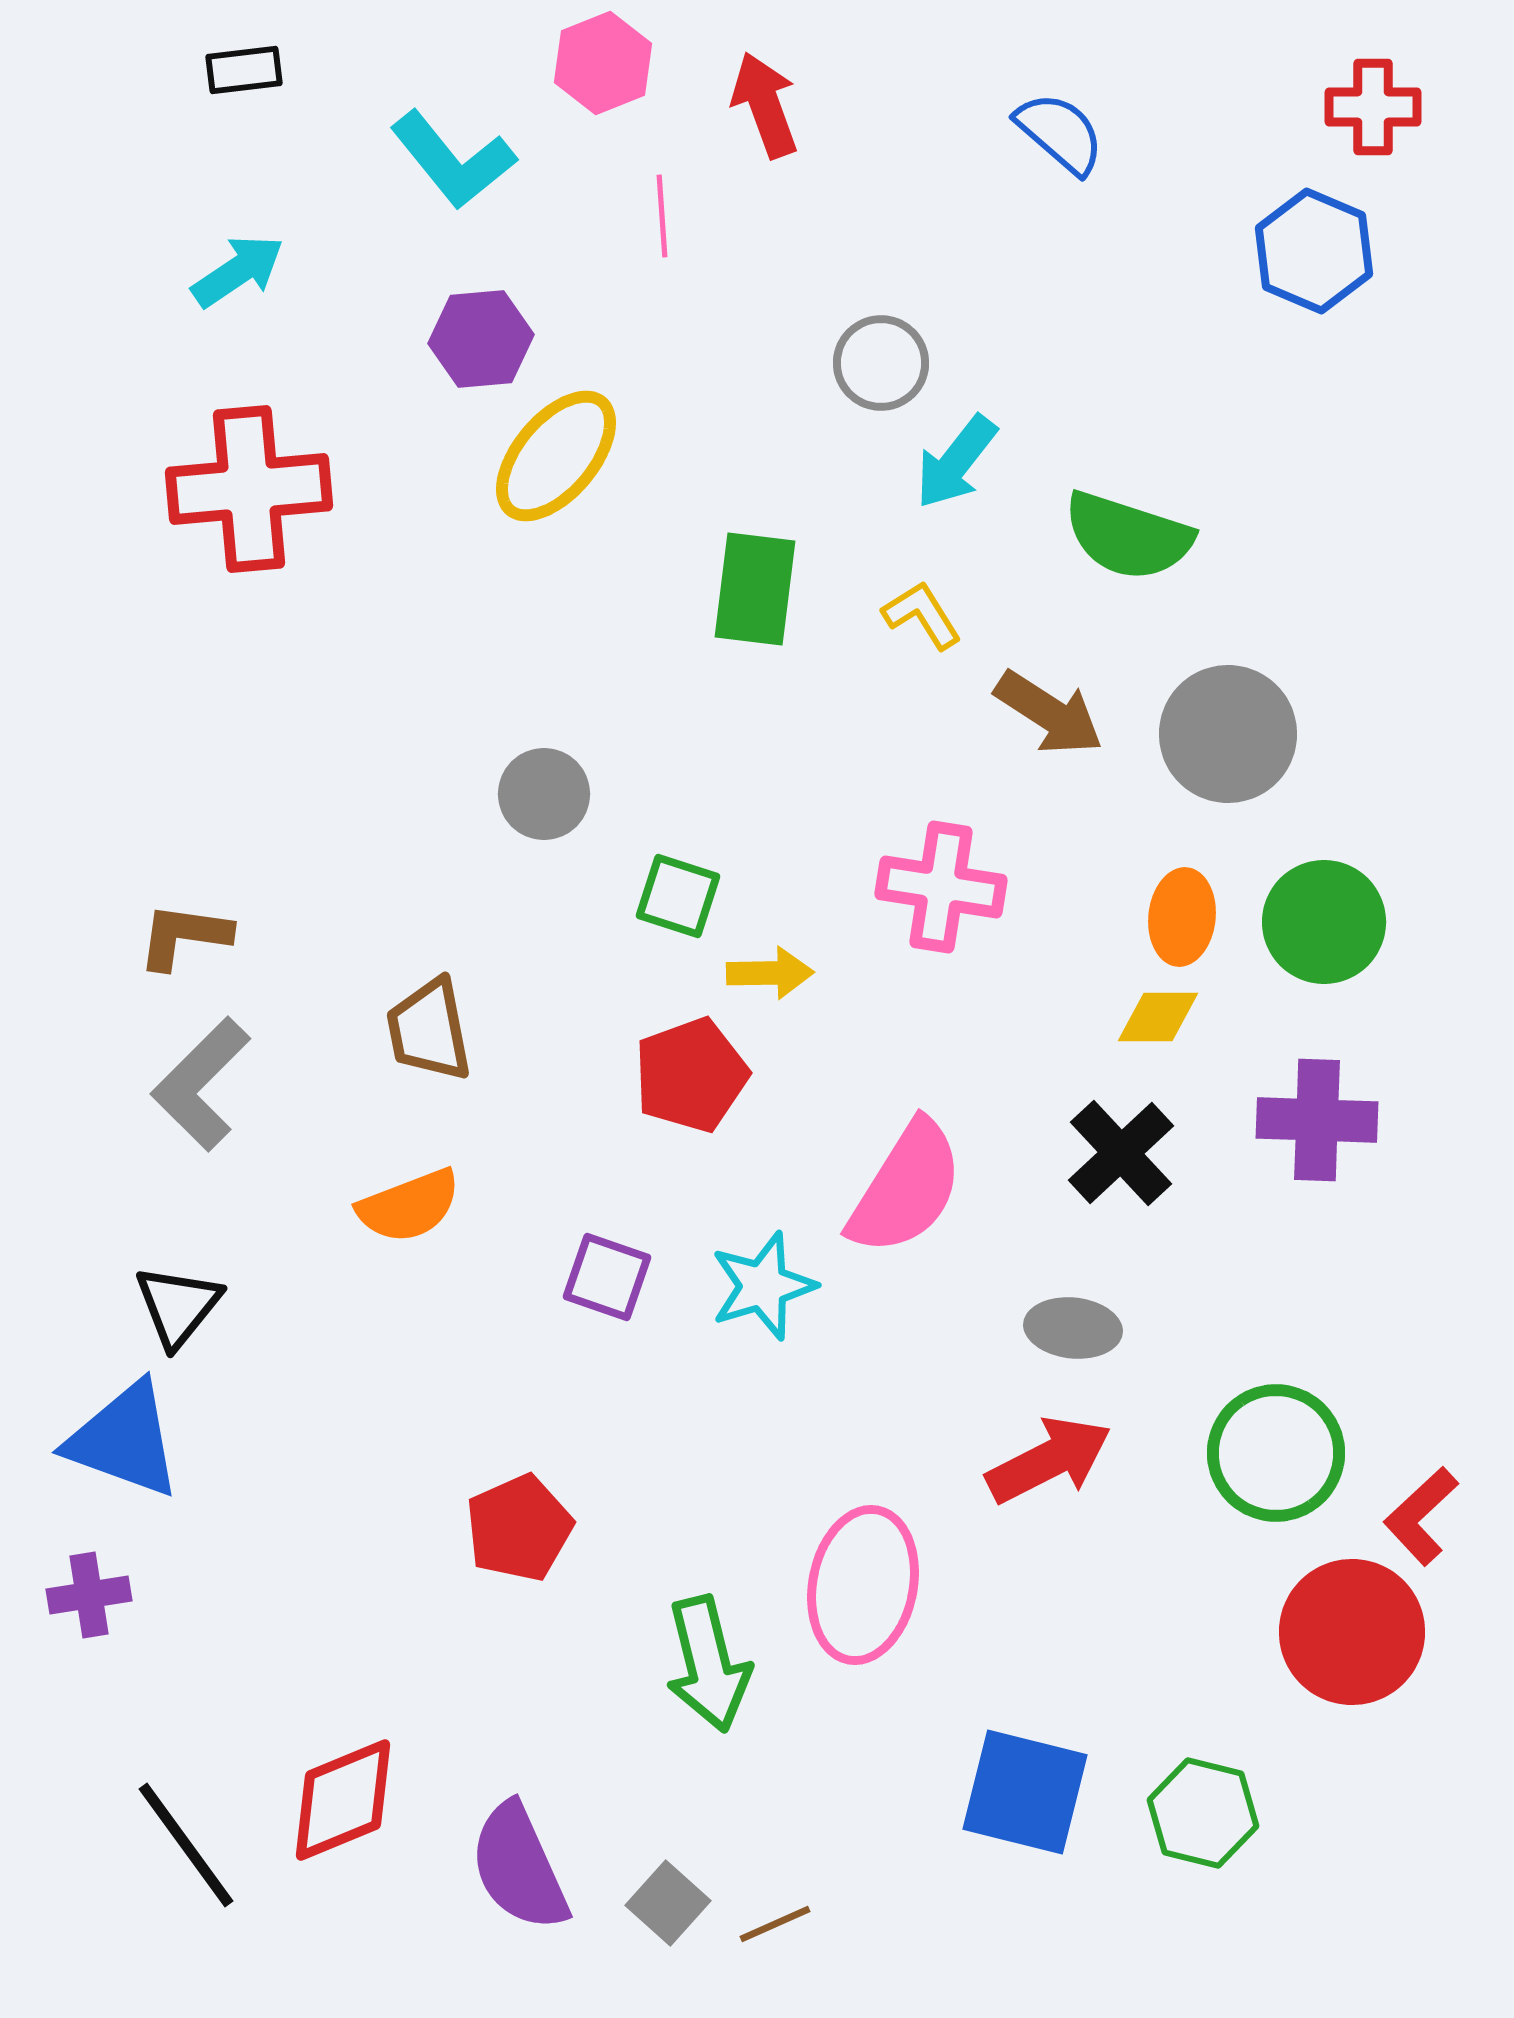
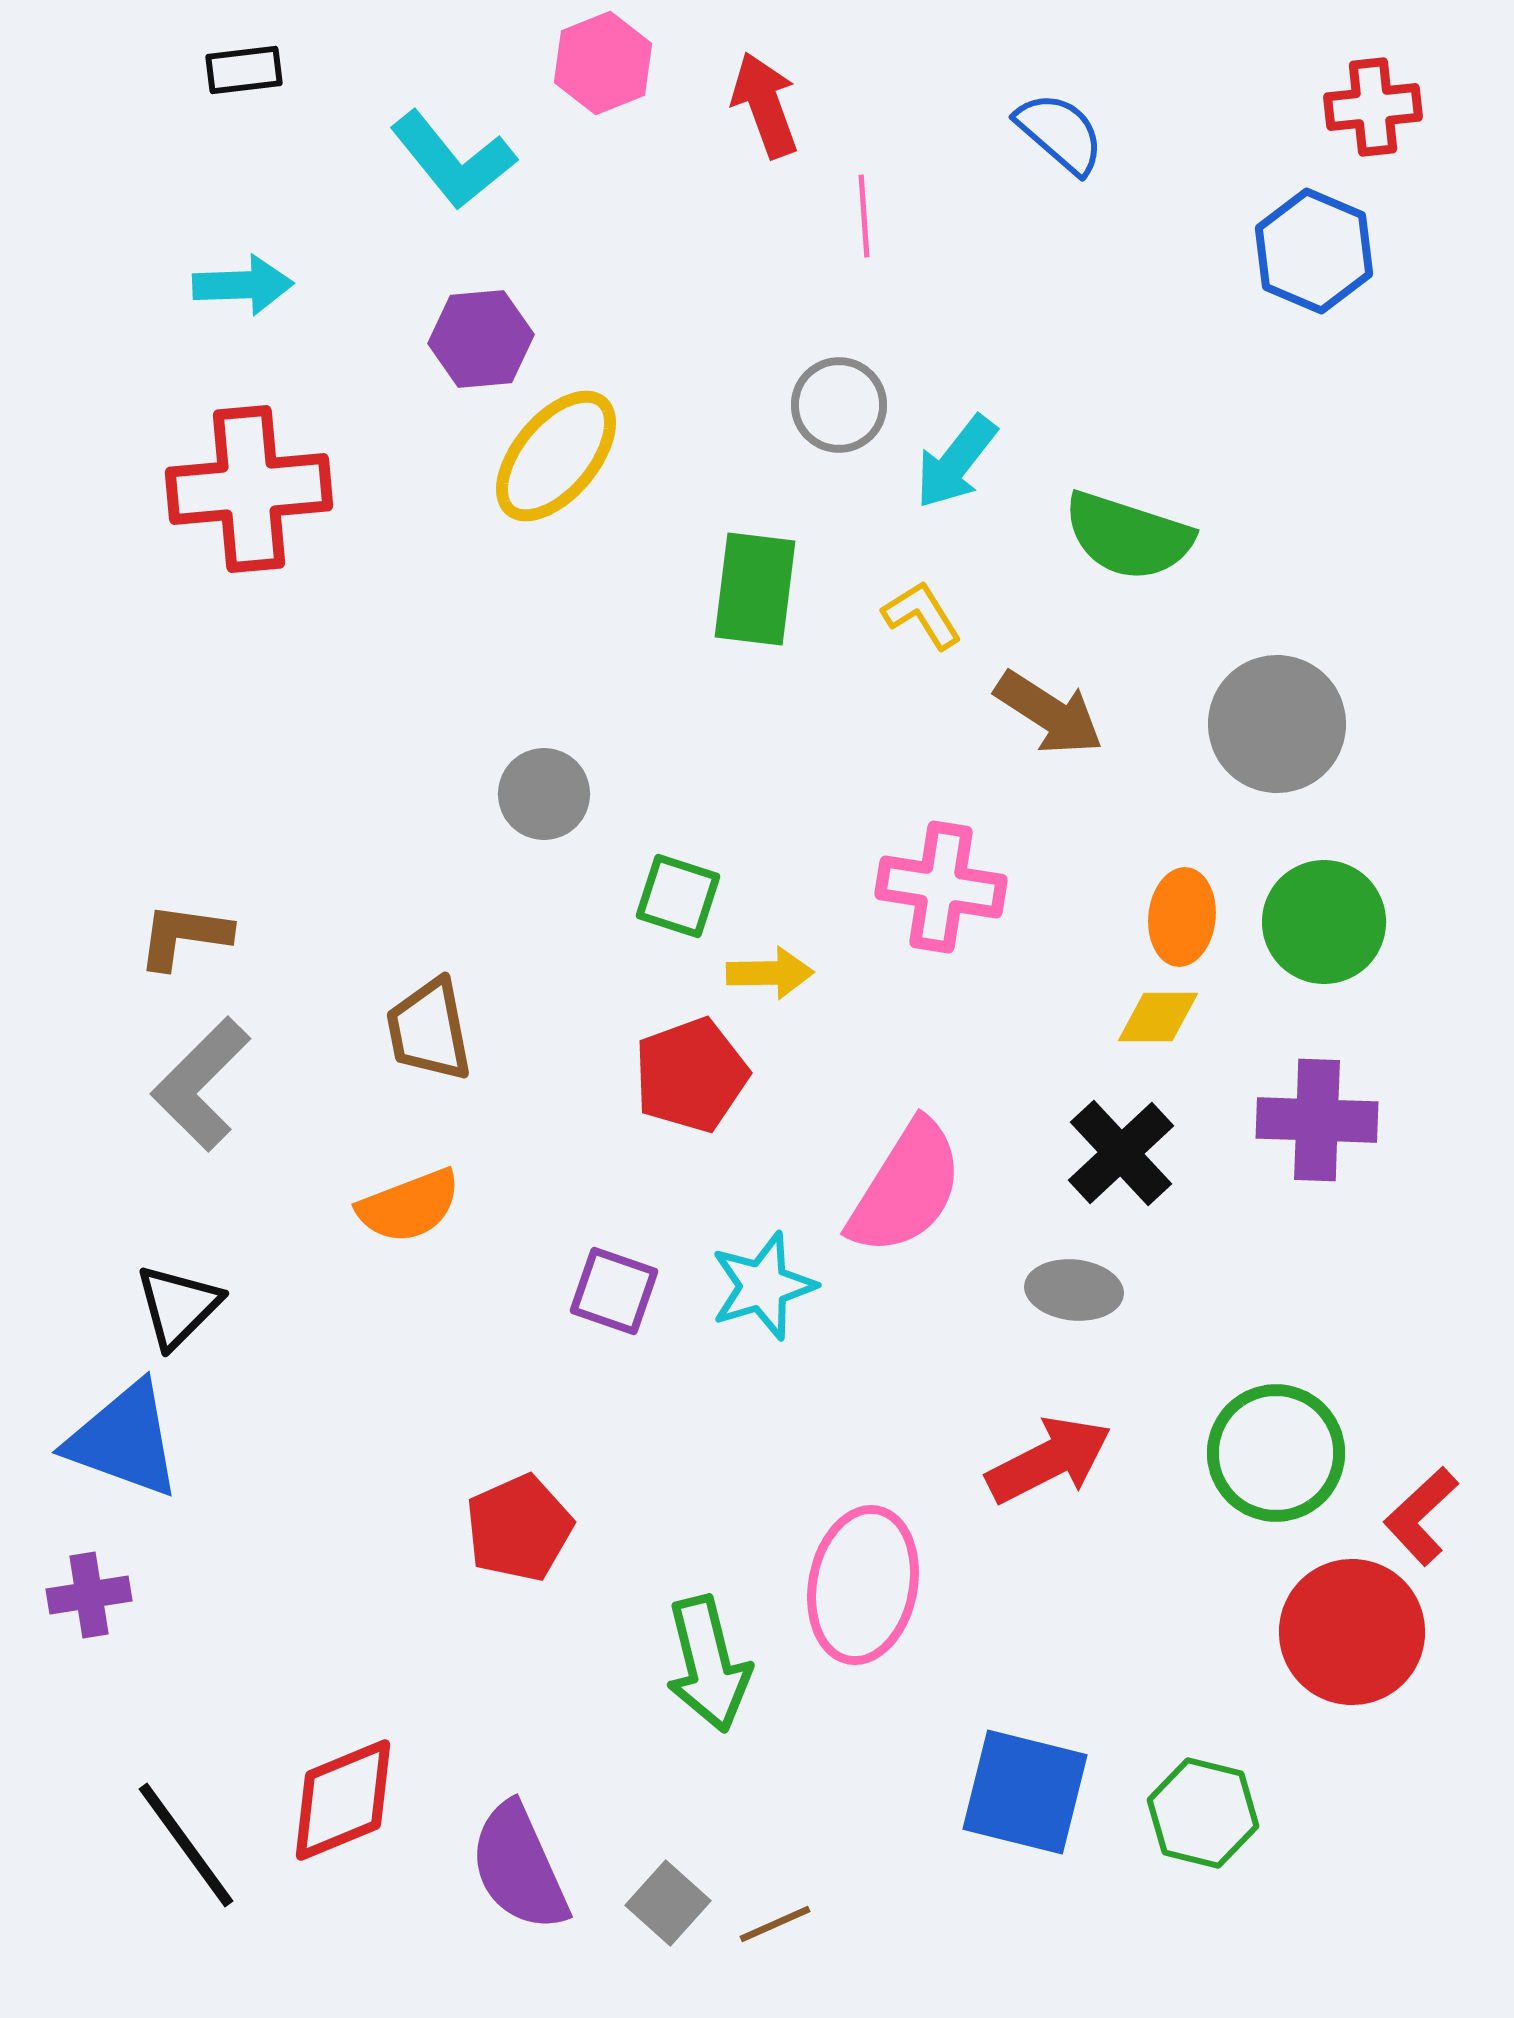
red cross at (1373, 107): rotated 6 degrees counterclockwise
pink line at (662, 216): moved 202 px right
cyan arrow at (238, 271): moved 5 px right, 14 px down; rotated 32 degrees clockwise
gray circle at (881, 363): moved 42 px left, 42 px down
gray circle at (1228, 734): moved 49 px right, 10 px up
purple square at (607, 1277): moved 7 px right, 14 px down
black triangle at (178, 1306): rotated 6 degrees clockwise
gray ellipse at (1073, 1328): moved 1 px right, 38 px up
